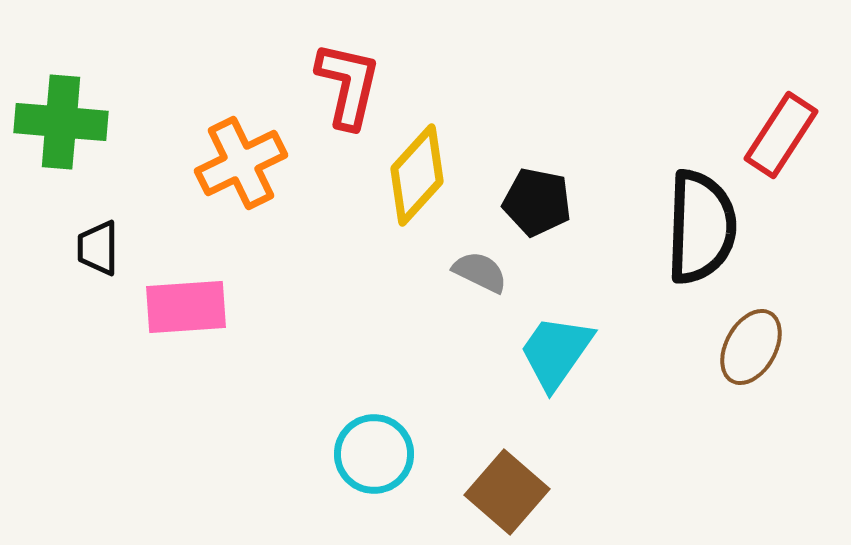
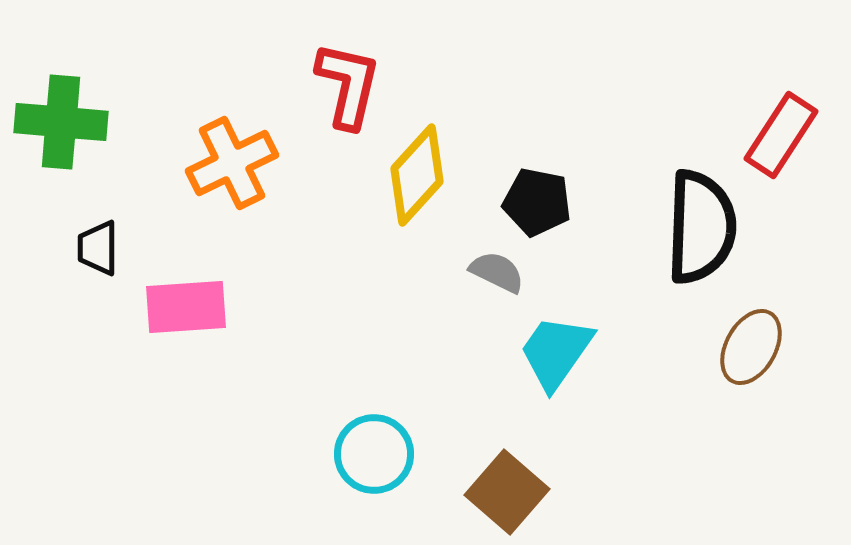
orange cross: moved 9 px left
gray semicircle: moved 17 px right
